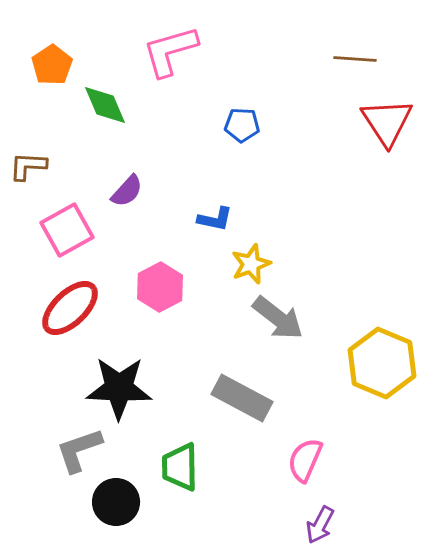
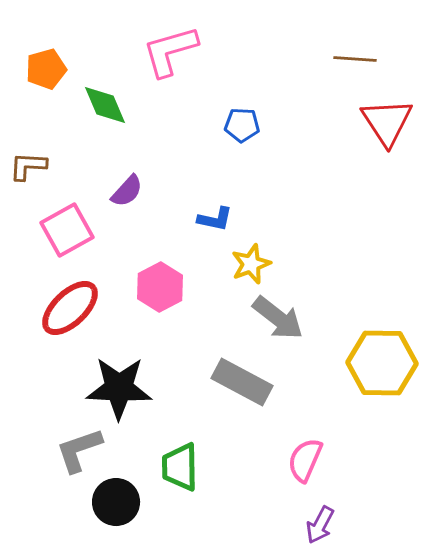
orange pentagon: moved 6 px left, 4 px down; rotated 18 degrees clockwise
yellow hexagon: rotated 22 degrees counterclockwise
gray rectangle: moved 16 px up
